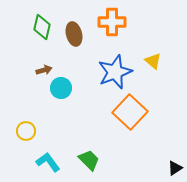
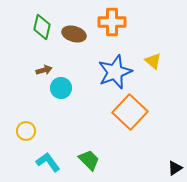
brown ellipse: rotated 60 degrees counterclockwise
